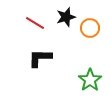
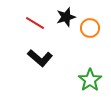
black L-shape: rotated 140 degrees counterclockwise
